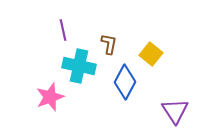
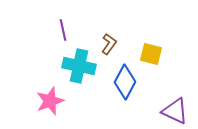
brown L-shape: rotated 25 degrees clockwise
yellow square: rotated 25 degrees counterclockwise
pink star: moved 4 px down
purple triangle: rotated 32 degrees counterclockwise
